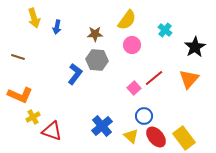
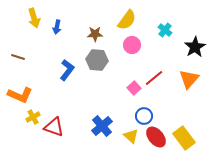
blue L-shape: moved 8 px left, 4 px up
red triangle: moved 2 px right, 4 px up
